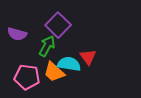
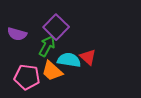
purple square: moved 2 px left, 2 px down
red triangle: rotated 12 degrees counterclockwise
cyan semicircle: moved 4 px up
orange trapezoid: moved 2 px left, 1 px up
